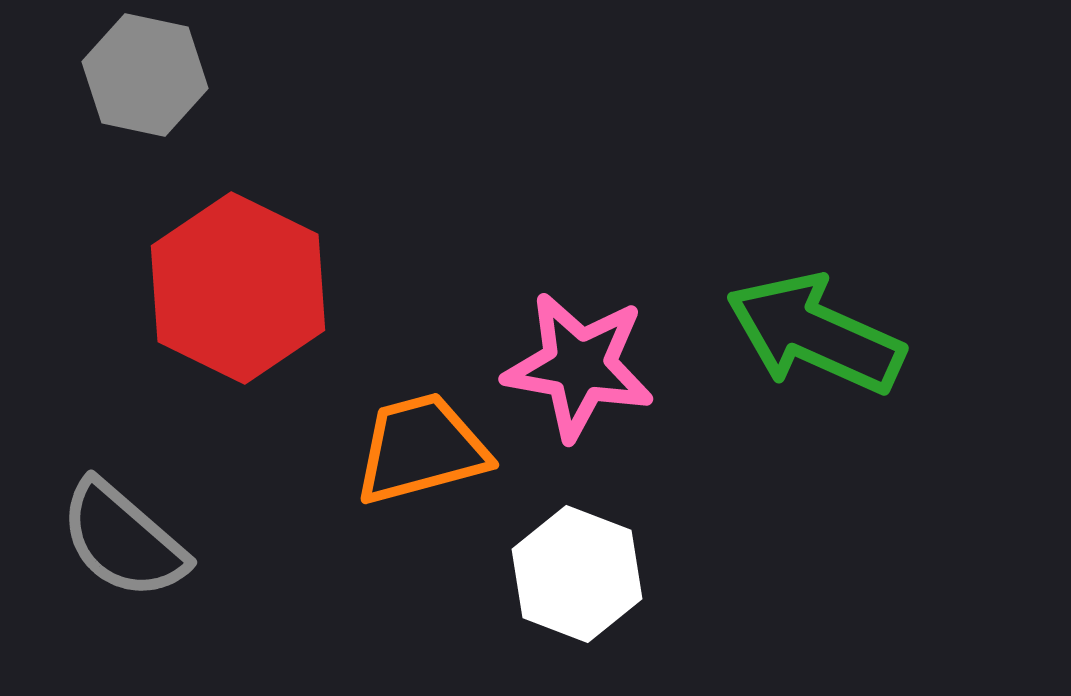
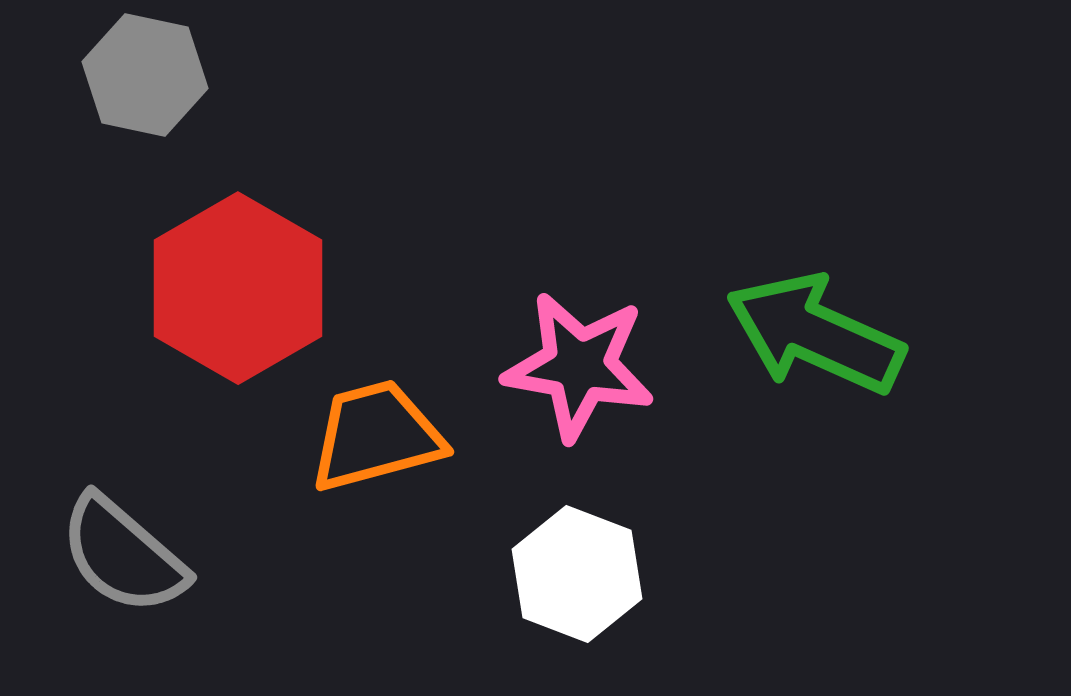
red hexagon: rotated 4 degrees clockwise
orange trapezoid: moved 45 px left, 13 px up
gray semicircle: moved 15 px down
